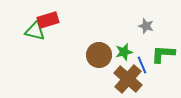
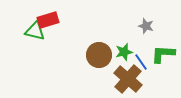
blue line: moved 1 px left, 3 px up; rotated 12 degrees counterclockwise
